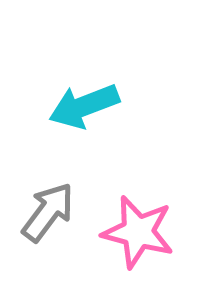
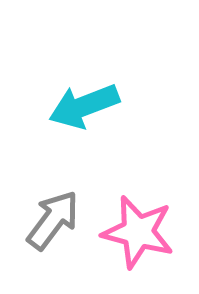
gray arrow: moved 5 px right, 8 px down
